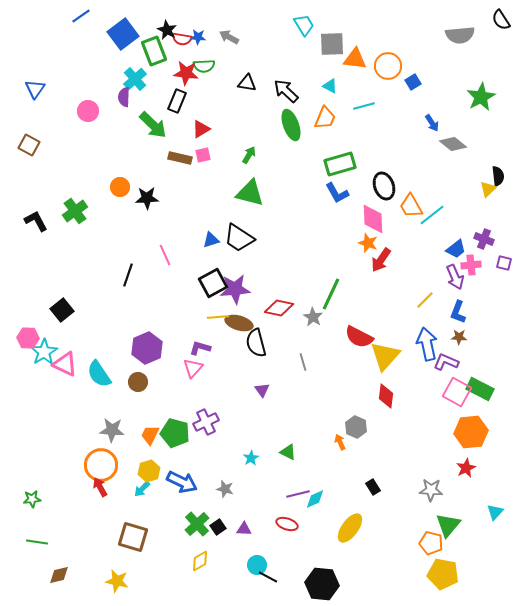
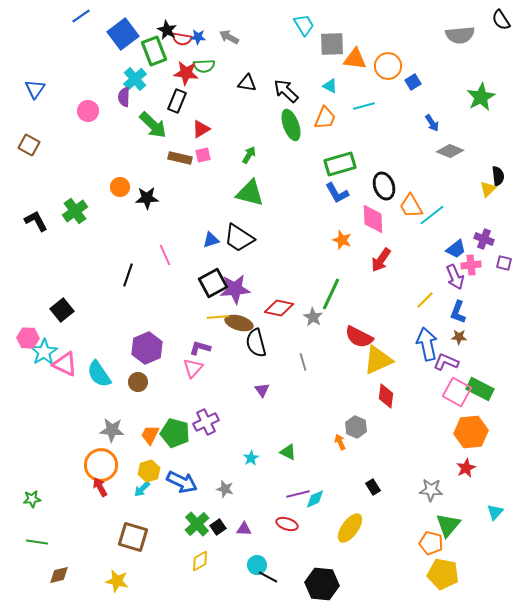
gray diamond at (453, 144): moved 3 px left, 7 px down; rotated 16 degrees counterclockwise
orange star at (368, 243): moved 26 px left, 3 px up
yellow triangle at (385, 356): moved 7 px left, 4 px down; rotated 24 degrees clockwise
